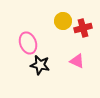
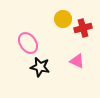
yellow circle: moved 2 px up
pink ellipse: rotated 15 degrees counterclockwise
black star: moved 2 px down
